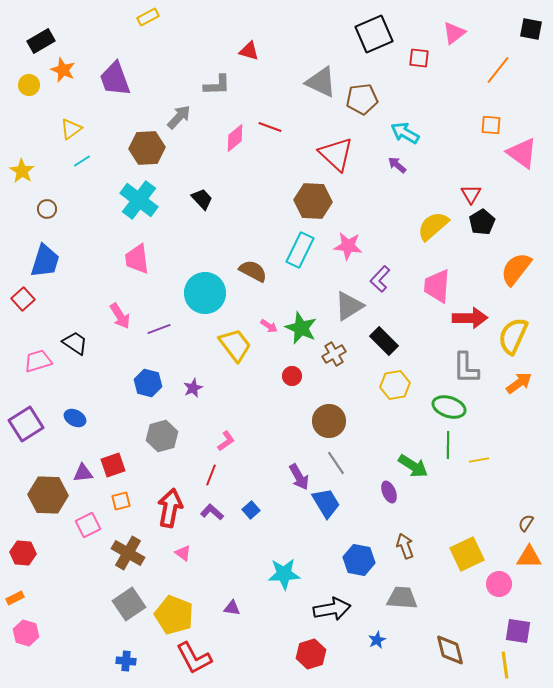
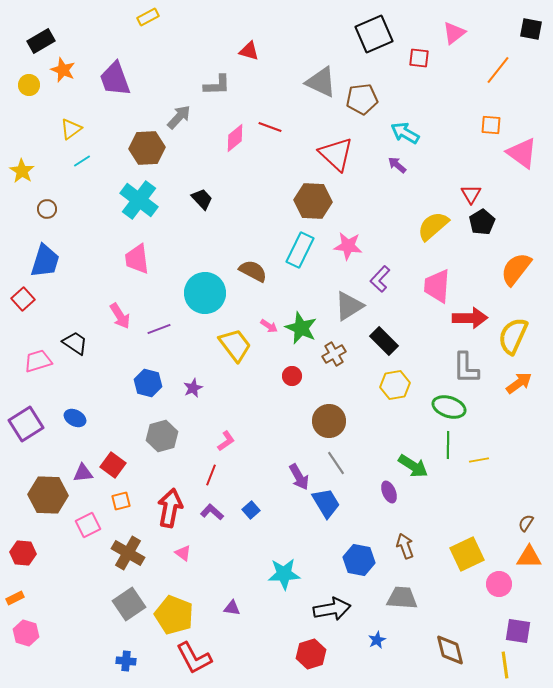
red square at (113, 465): rotated 35 degrees counterclockwise
